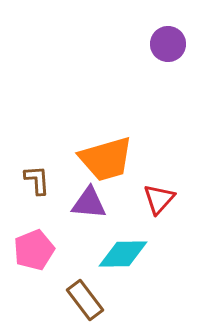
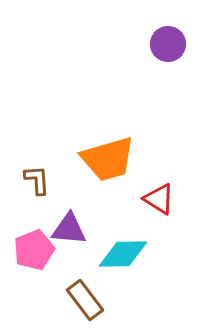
orange trapezoid: moved 2 px right
red triangle: rotated 40 degrees counterclockwise
purple triangle: moved 20 px left, 26 px down
